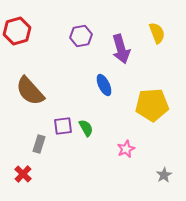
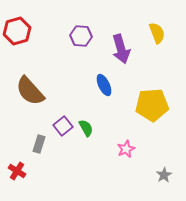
purple hexagon: rotated 15 degrees clockwise
purple square: rotated 30 degrees counterclockwise
red cross: moved 6 px left, 3 px up; rotated 12 degrees counterclockwise
